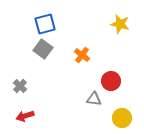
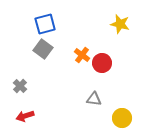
red circle: moved 9 px left, 18 px up
